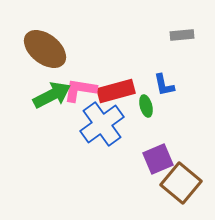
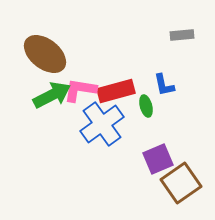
brown ellipse: moved 5 px down
brown square: rotated 15 degrees clockwise
